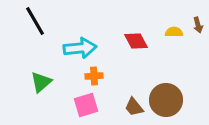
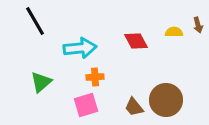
orange cross: moved 1 px right, 1 px down
